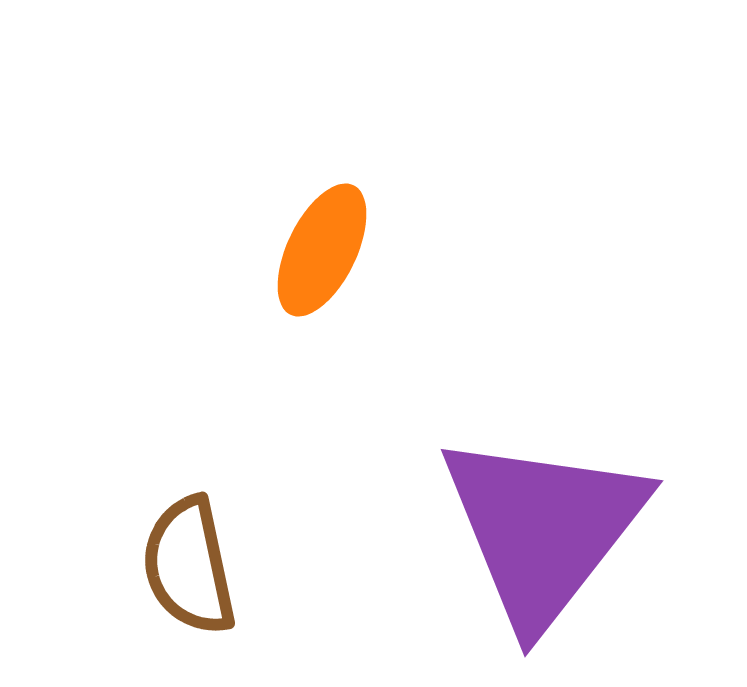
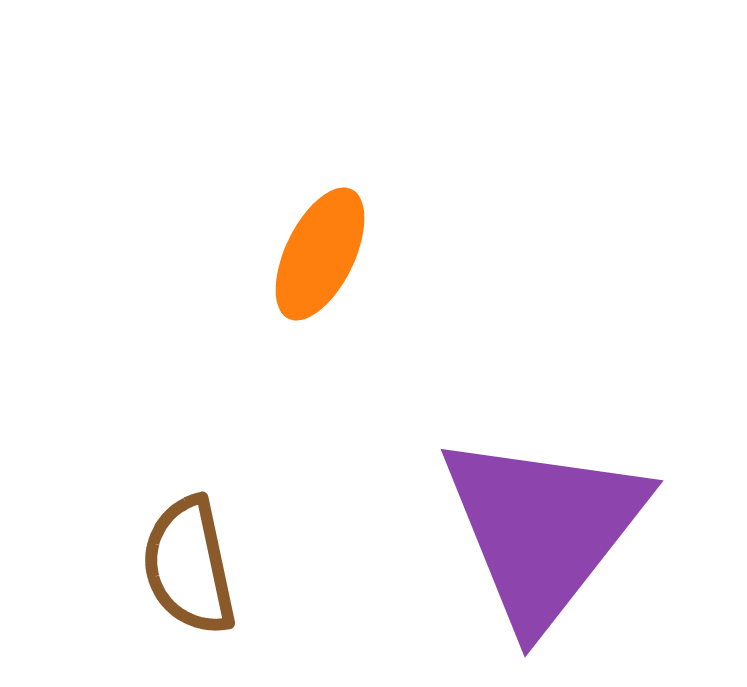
orange ellipse: moved 2 px left, 4 px down
